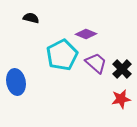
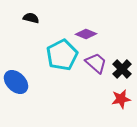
blue ellipse: rotated 35 degrees counterclockwise
